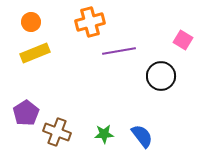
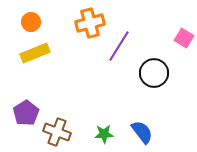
orange cross: moved 1 px down
pink square: moved 1 px right, 2 px up
purple line: moved 5 px up; rotated 48 degrees counterclockwise
black circle: moved 7 px left, 3 px up
blue semicircle: moved 4 px up
